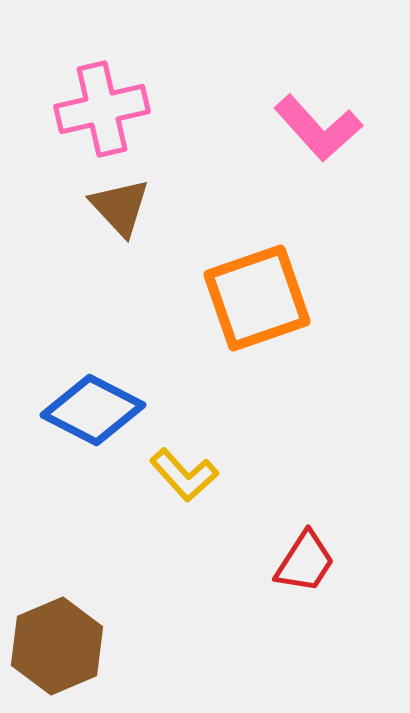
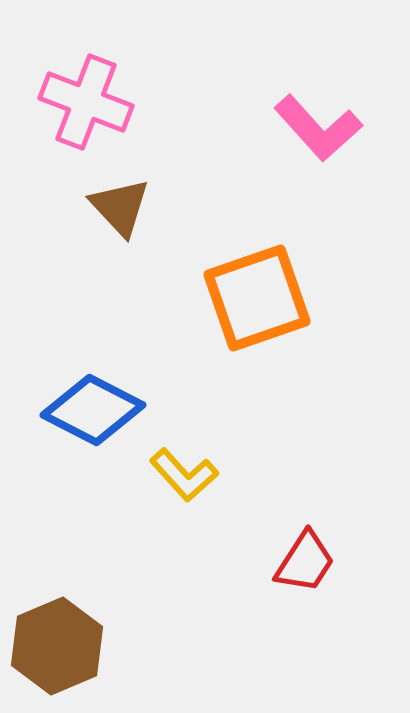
pink cross: moved 16 px left, 7 px up; rotated 34 degrees clockwise
